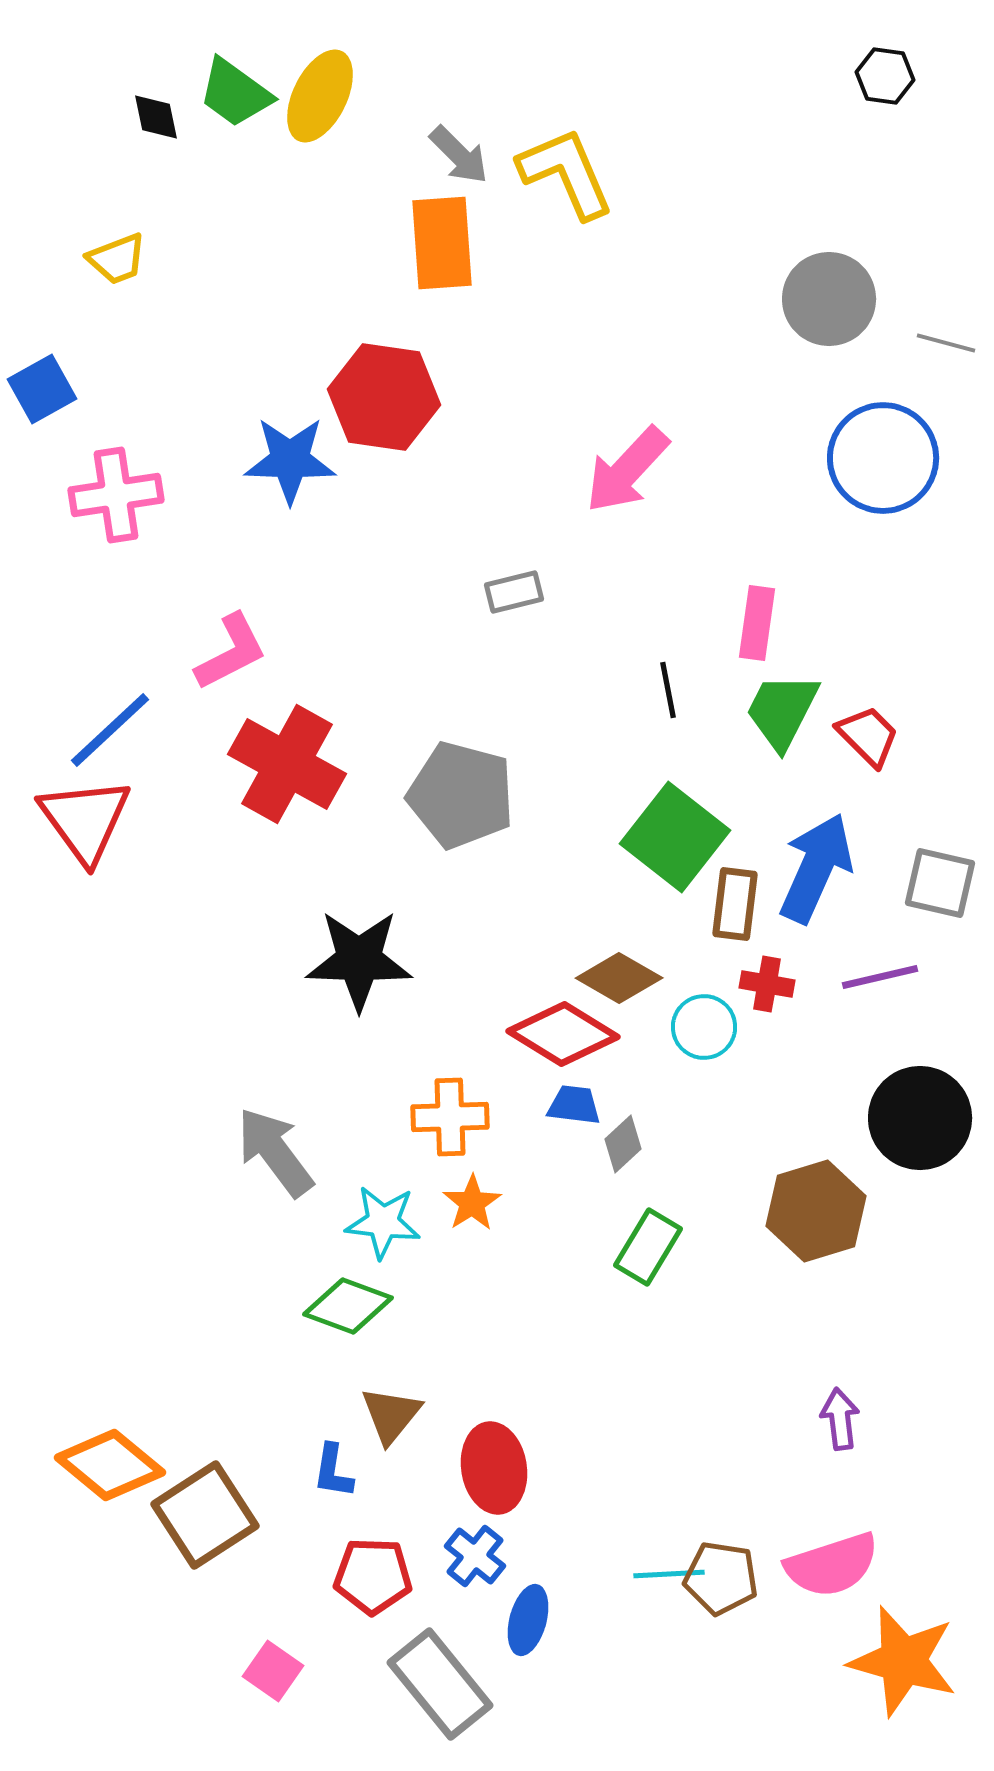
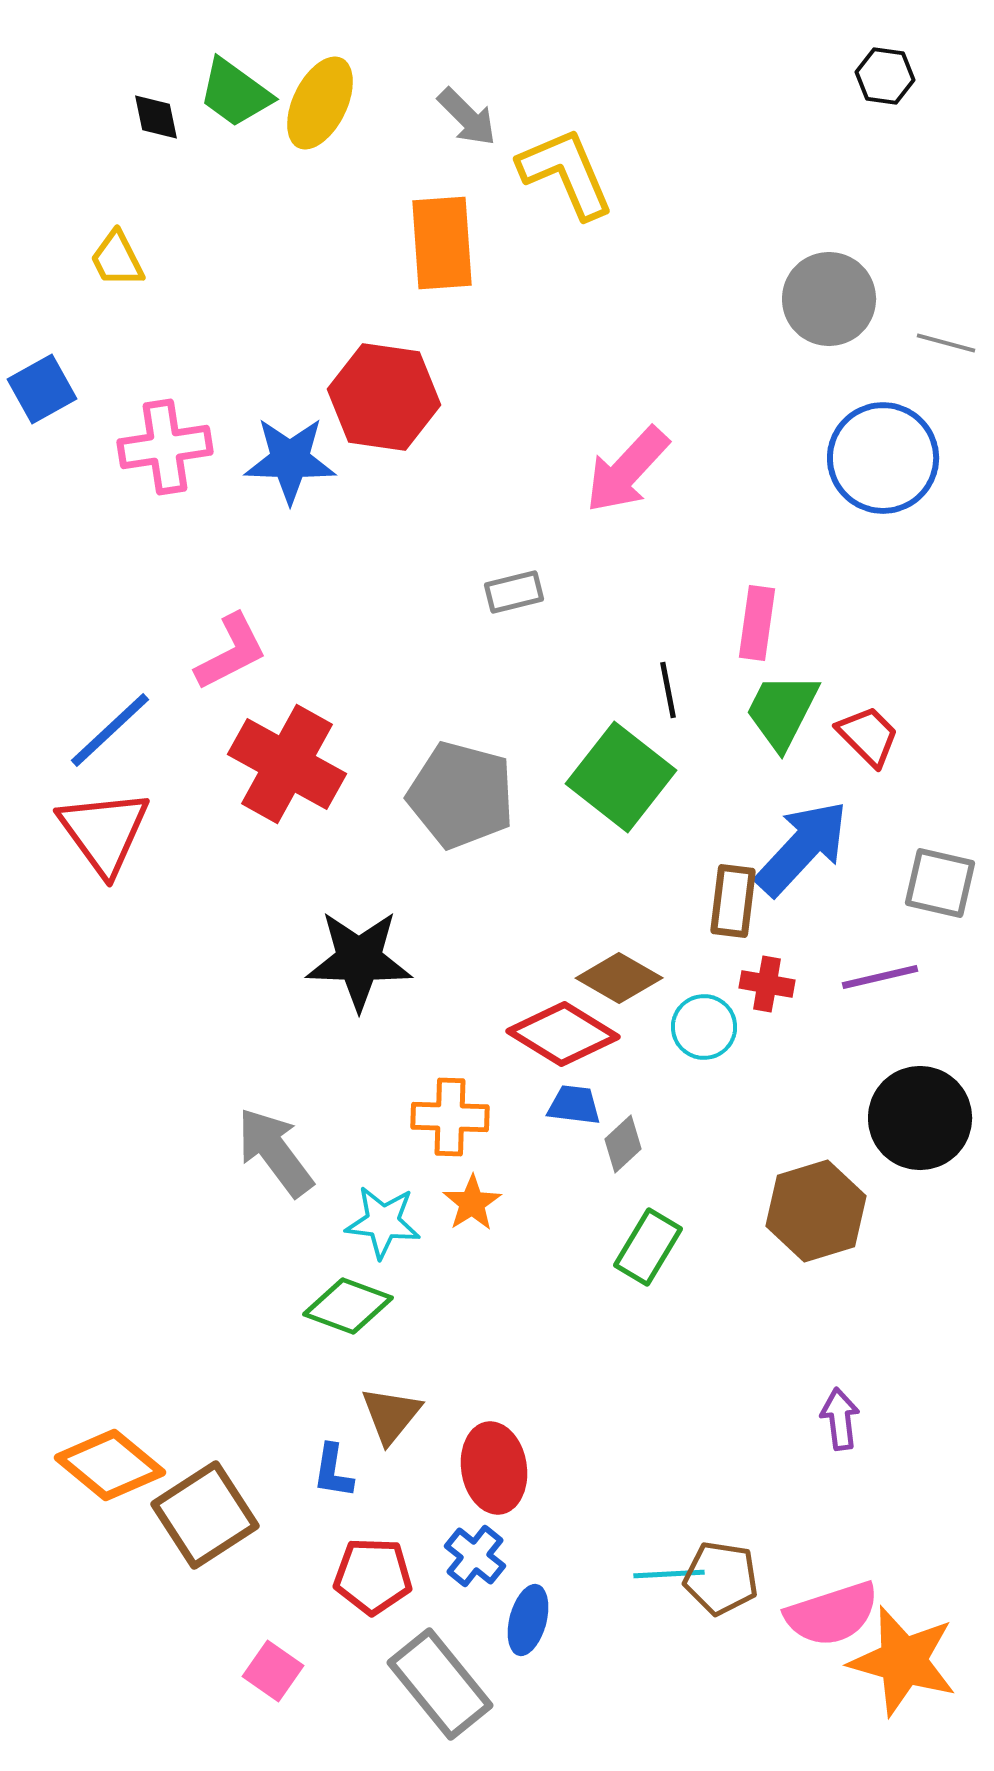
yellow ellipse at (320, 96): moved 7 px down
gray arrow at (459, 155): moved 8 px right, 38 px up
yellow trapezoid at (117, 259): rotated 84 degrees clockwise
pink cross at (116, 495): moved 49 px right, 48 px up
red triangle at (85, 820): moved 19 px right, 12 px down
green square at (675, 837): moved 54 px left, 60 px up
blue arrow at (816, 868): moved 14 px left, 20 px up; rotated 19 degrees clockwise
brown rectangle at (735, 904): moved 2 px left, 3 px up
orange cross at (450, 1117): rotated 4 degrees clockwise
pink semicircle at (832, 1565): moved 49 px down
